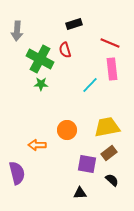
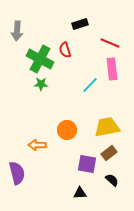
black rectangle: moved 6 px right
